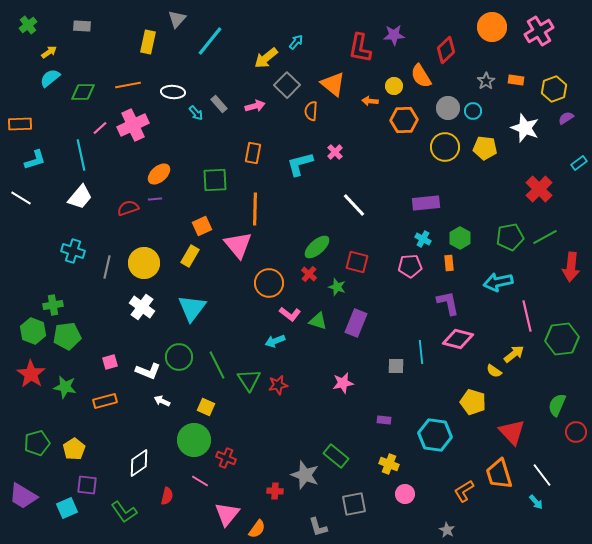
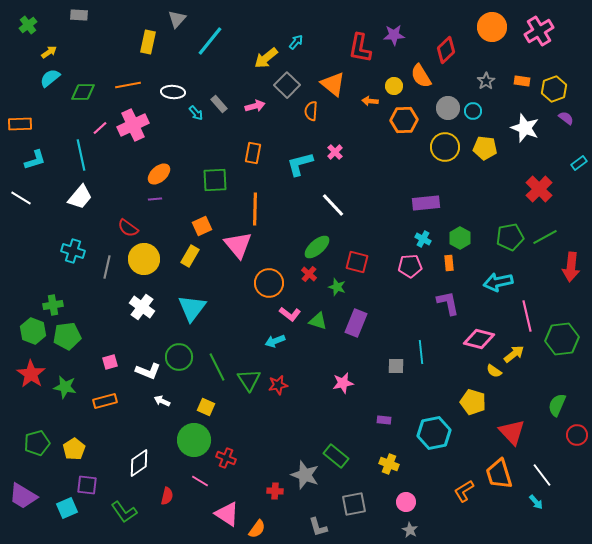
gray rectangle at (82, 26): moved 3 px left, 11 px up
orange rectangle at (516, 80): moved 6 px right, 1 px down
purple semicircle at (566, 118): rotated 70 degrees clockwise
white line at (354, 205): moved 21 px left
red semicircle at (128, 208): moved 20 px down; rotated 125 degrees counterclockwise
yellow circle at (144, 263): moved 4 px up
pink diamond at (458, 339): moved 21 px right
green line at (217, 365): moved 2 px down
red circle at (576, 432): moved 1 px right, 3 px down
cyan hexagon at (435, 435): moved 1 px left, 2 px up; rotated 20 degrees counterclockwise
pink circle at (405, 494): moved 1 px right, 8 px down
pink triangle at (227, 514): rotated 36 degrees counterclockwise
gray star at (447, 530): moved 37 px left
